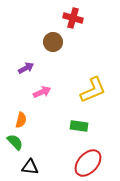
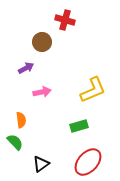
red cross: moved 8 px left, 2 px down
brown circle: moved 11 px left
pink arrow: rotated 12 degrees clockwise
orange semicircle: rotated 21 degrees counterclockwise
green rectangle: rotated 24 degrees counterclockwise
red ellipse: moved 1 px up
black triangle: moved 11 px right, 3 px up; rotated 42 degrees counterclockwise
